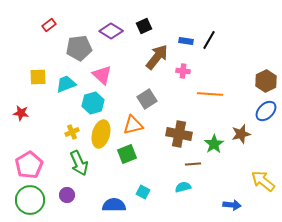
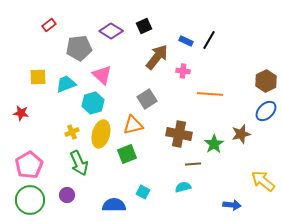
blue rectangle: rotated 16 degrees clockwise
